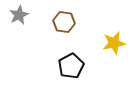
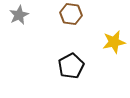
brown hexagon: moved 7 px right, 8 px up
yellow star: moved 1 px up
